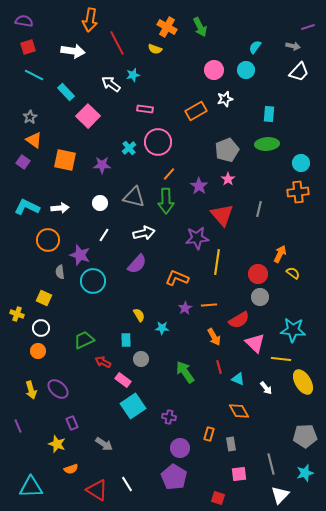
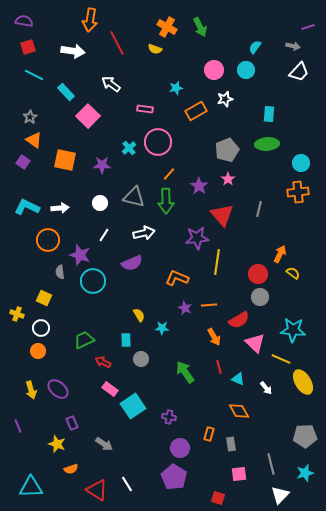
cyan star at (133, 75): moved 43 px right, 13 px down
purple semicircle at (137, 264): moved 5 px left, 1 px up; rotated 25 degrees clockwise
purple star at (185, 308): rotated 16 degrees counterclockwise
yellow line at (281, 359): rotated 18 degrees clockwise
pink rectangle at (123, 380): moved 13 px left, 9 px down
